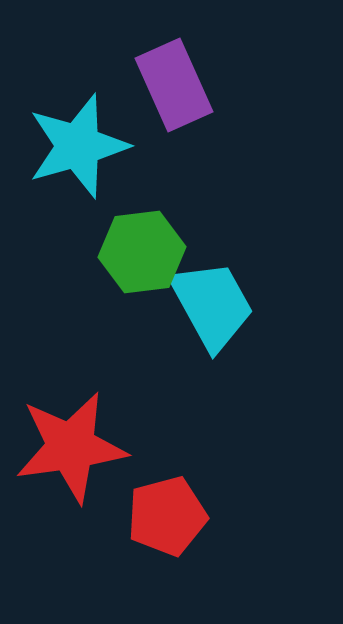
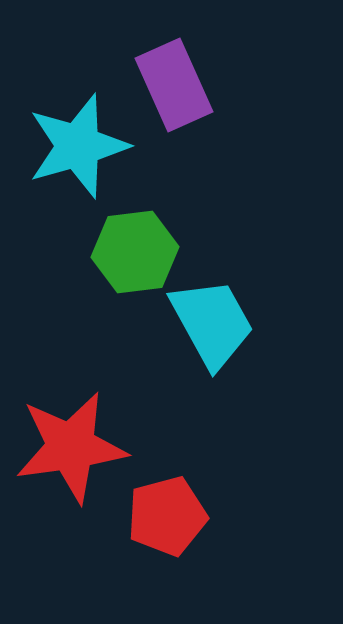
green hexagon: moved 7 px left
cyan trapezoid: moved 18 px down
